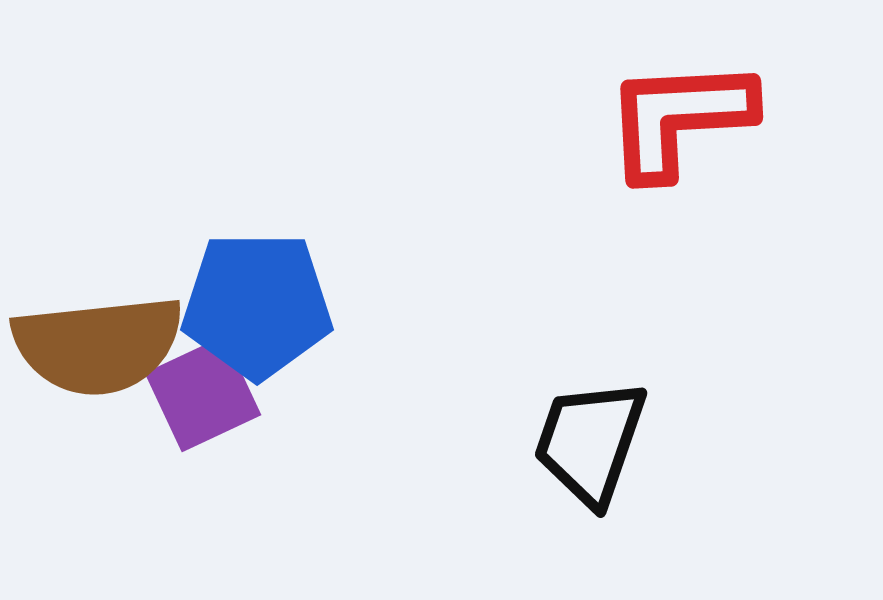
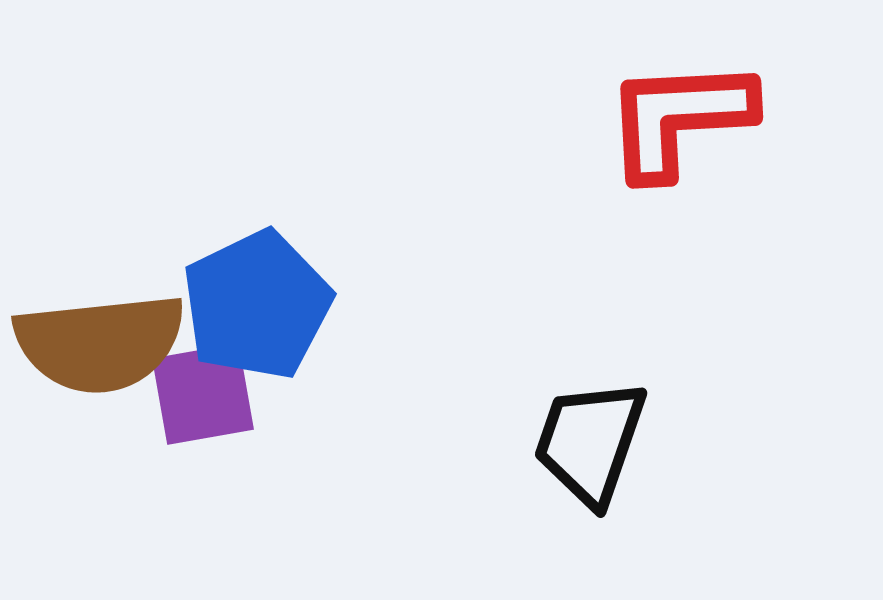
blue pentagon: rotated 26 degrees counterclockwise
brown semicircle: moved 2 px right, 2 px up
purple square: rotated 15 degrees clockwise
